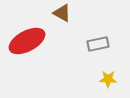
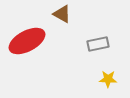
brown triangle: moved 1 px down
